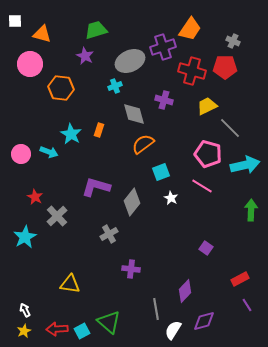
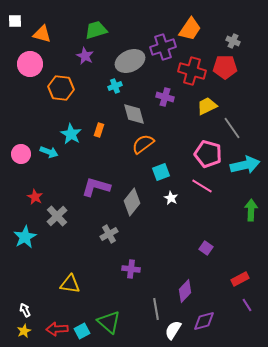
purple cross at (164, 100): moved 1 px right, 3 px up
gray line at (230, 128): moved 2 px right; rotated 10 degrees clockwise
